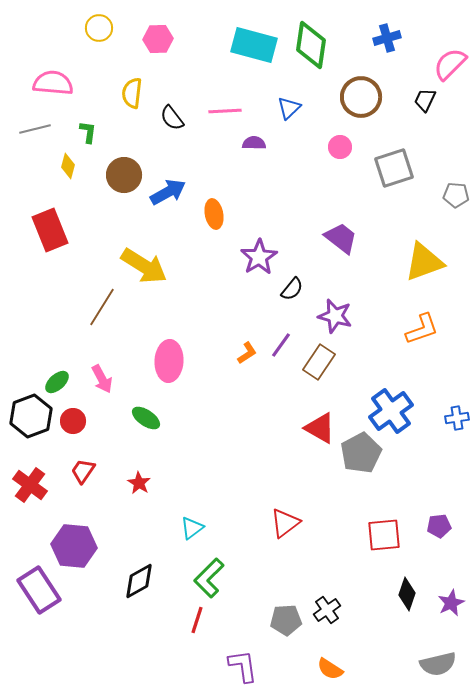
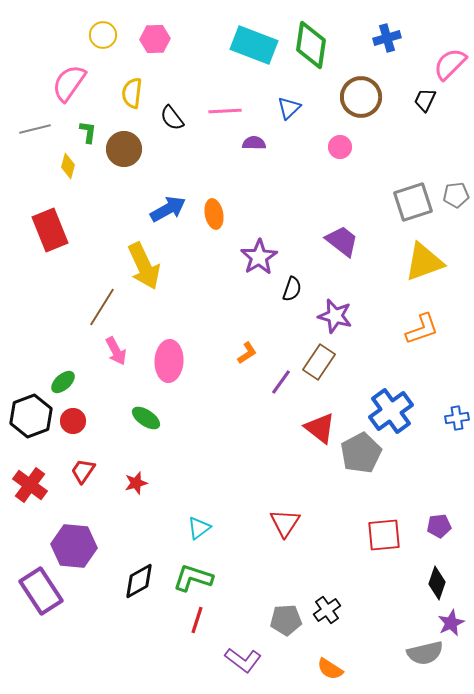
yellow circle at (99, 28): moved 4 px right, 7 px down
pink hexagon at (158, 39): moved 3 px left
cyan rectangle at (254, 45): rotated 6 degrees clockwise
pink semicircle at (53, 83): moved 16 px right; rotated 60 degrees counterclockwise
gray square at (394, 168): moved 19 px right, 34 px down
brown circle at (124, 175): moved 26 px up
blue arrow at (168, 192): moved 17 px down
gray pentagon at (456, 195): rotated 10 degrees counterclockwise
purple trapezoid at (341, 238): moved 1 px right, 3 px down
yellow arrow at (144, 266): rotated 33 degrees clockwise
black semicircle at (292, 289): rotated 20 degrees counterclockwise
purple line at (281, 345): moved 37 px down
pink arrow at (102, 379): moved 14 px right, 28 px up
green ellipse at (57, 382): moved 6 px right
red triangle at (320, 428): rotated 8 degrees clockwise
red star at (139, 483): moved 3 px left; rotated 25 degrees clockwise
red triangle at (285, 523): rotated 20 degrees counterclockwise
cyan triangle at (192, 528): moved 7 px right
green L-shape at (209, 578): moved 16 px left; rotated 63 degrees clockwise
purple rectangle at (39, 590): moved 2 px right, 1 px down
black diamond at (407, 594): moved 30 px right, 11 px up
purple star at (451, 603): moved 20 px down
gray semicircle at (438, 664): moved 13 px left, 11 px up
purple L-shape at (243, 666): moved 6 px up; rotated 135 degrees clockwise
